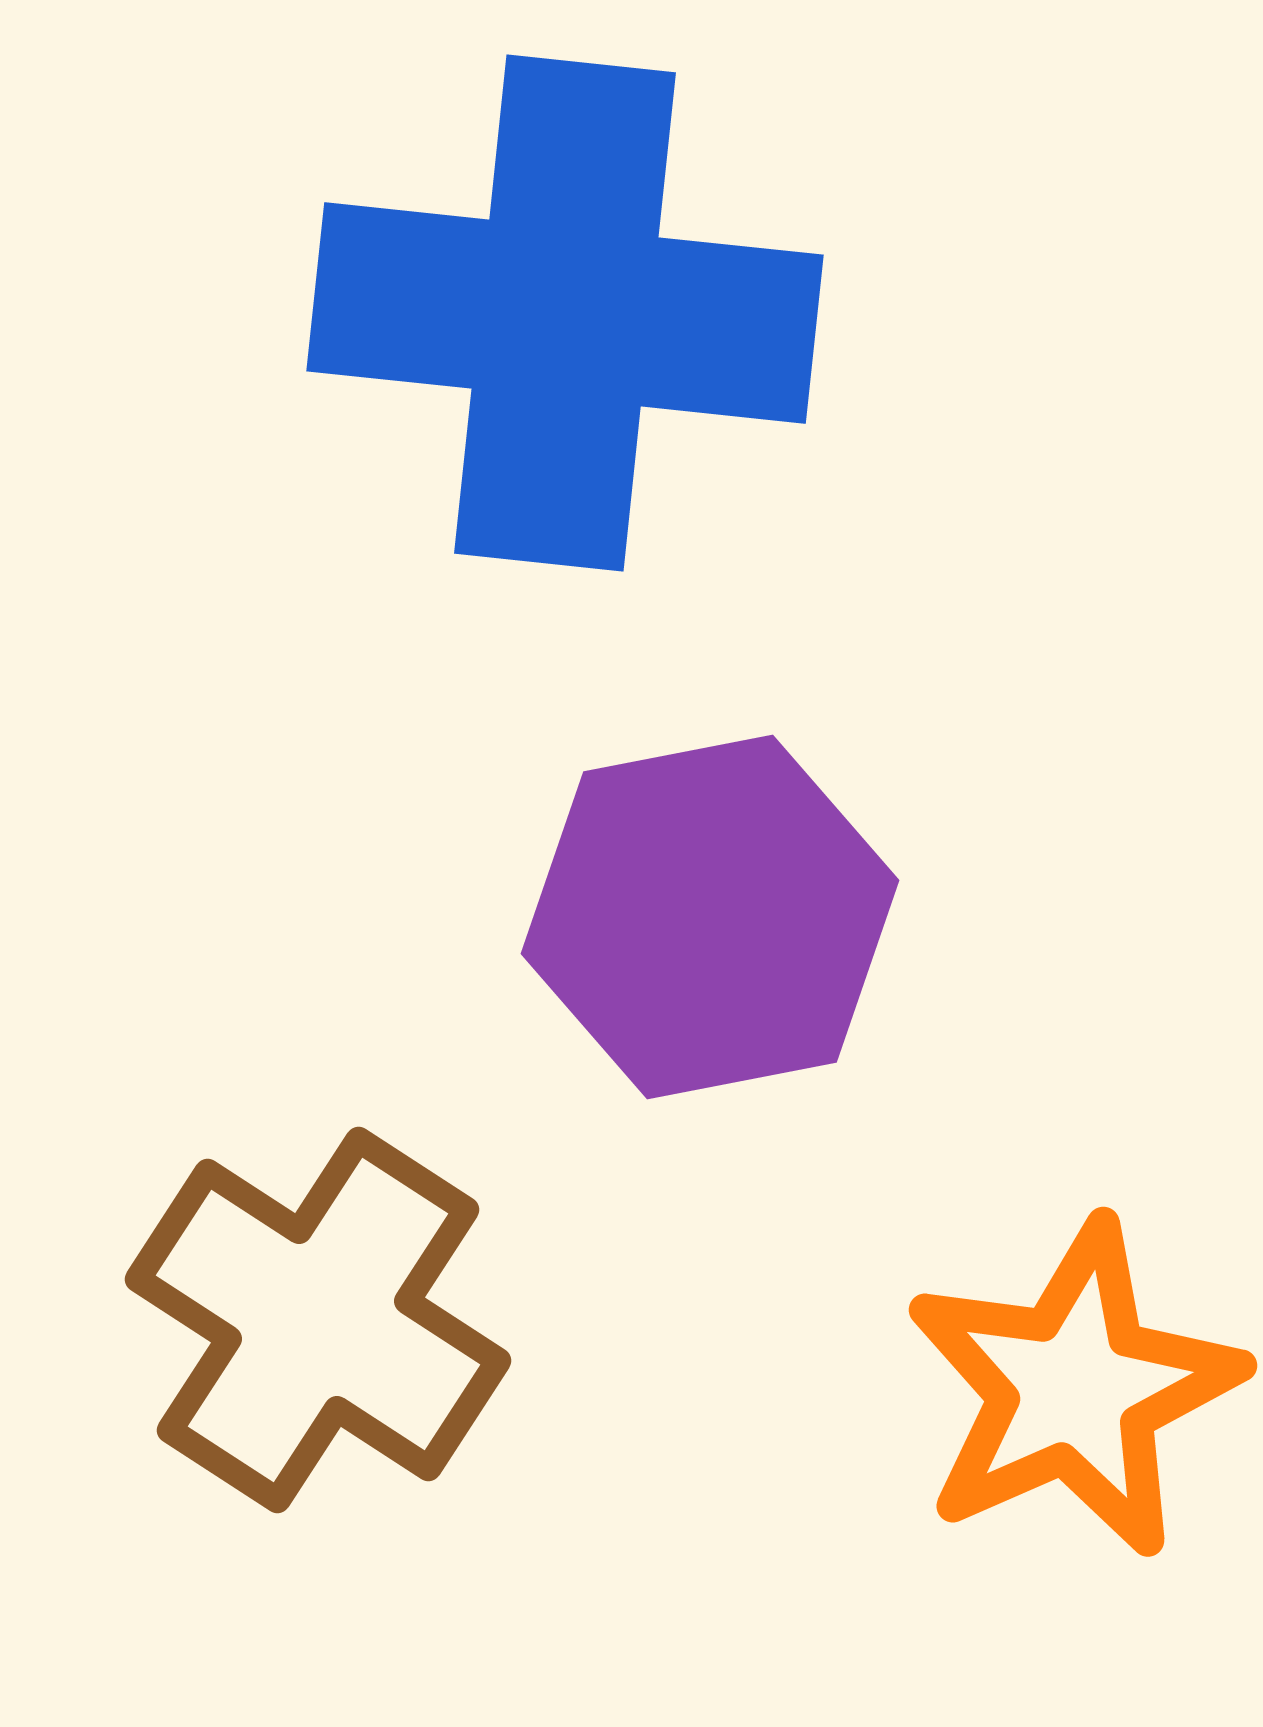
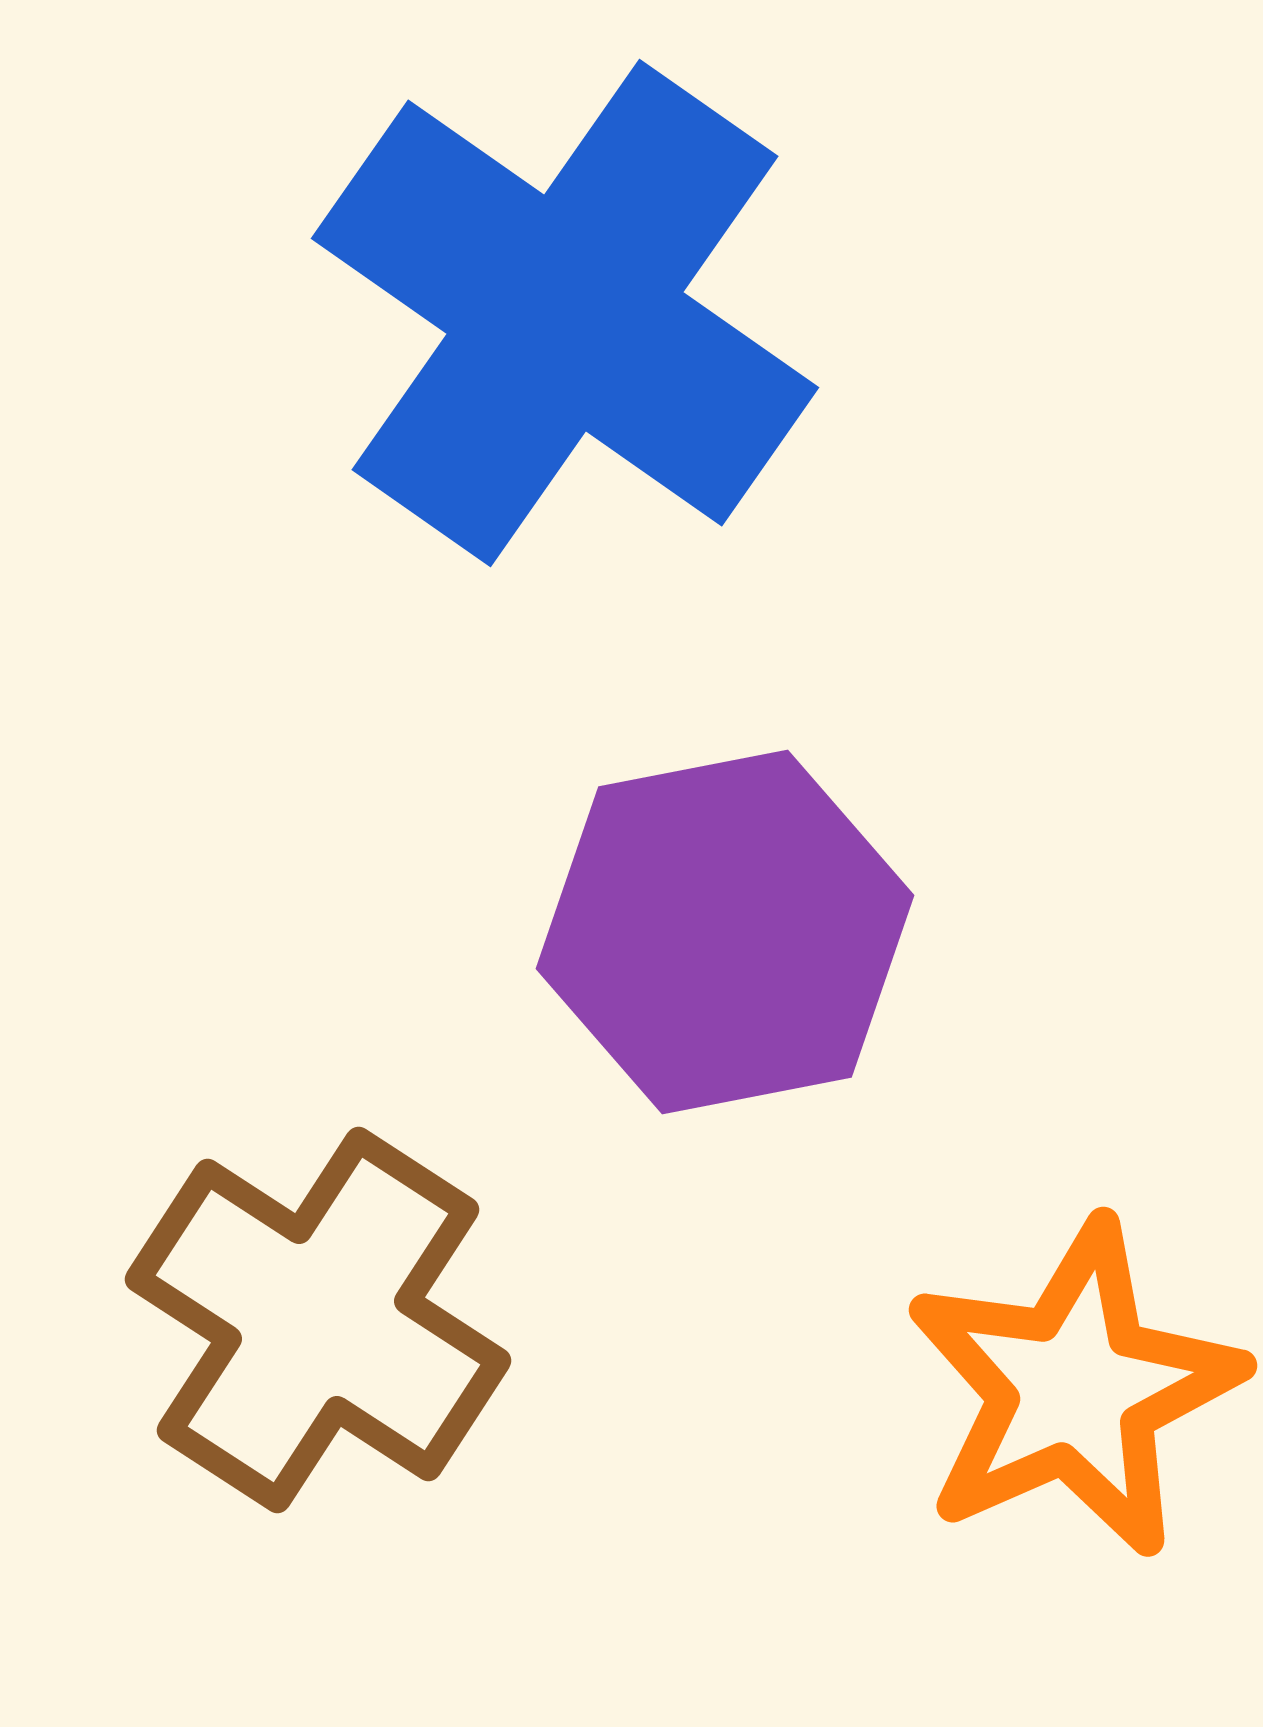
blue cross: rotated 29 degrees clockwise
purple hexagon: moved 15 px right, 15 px down
